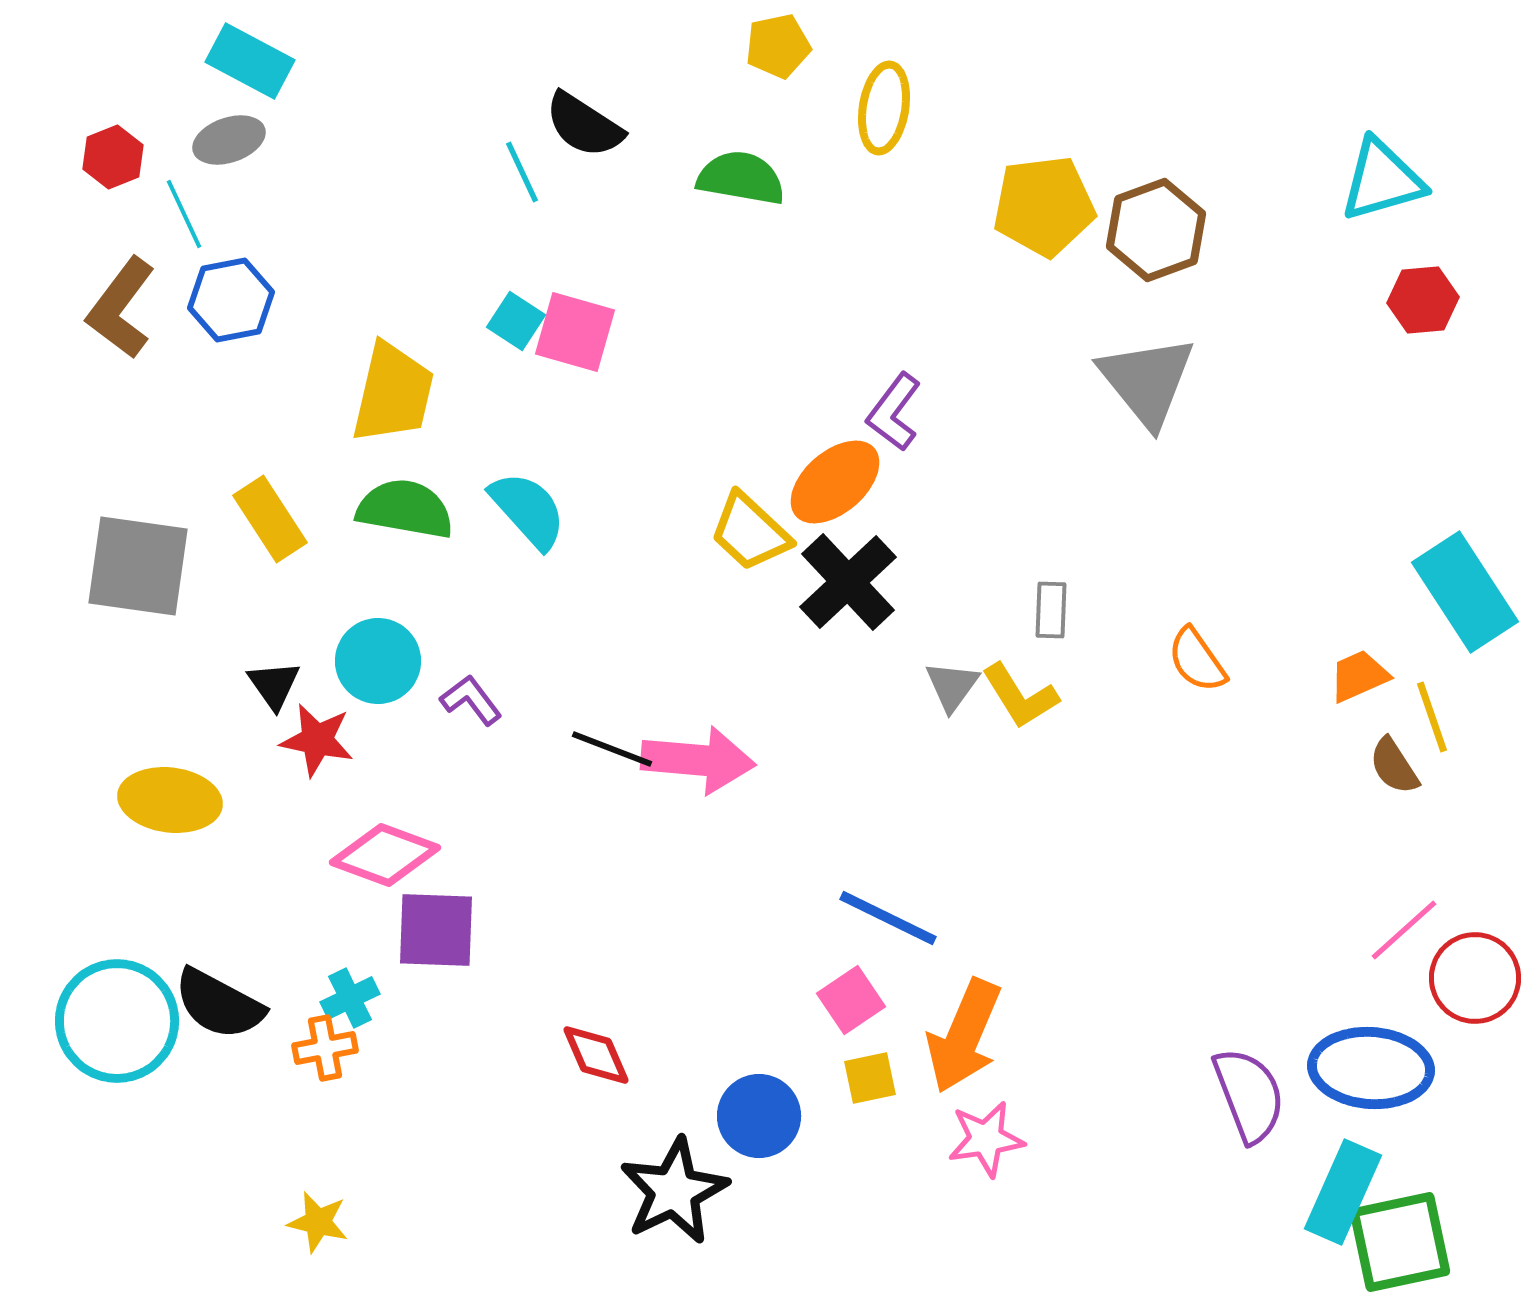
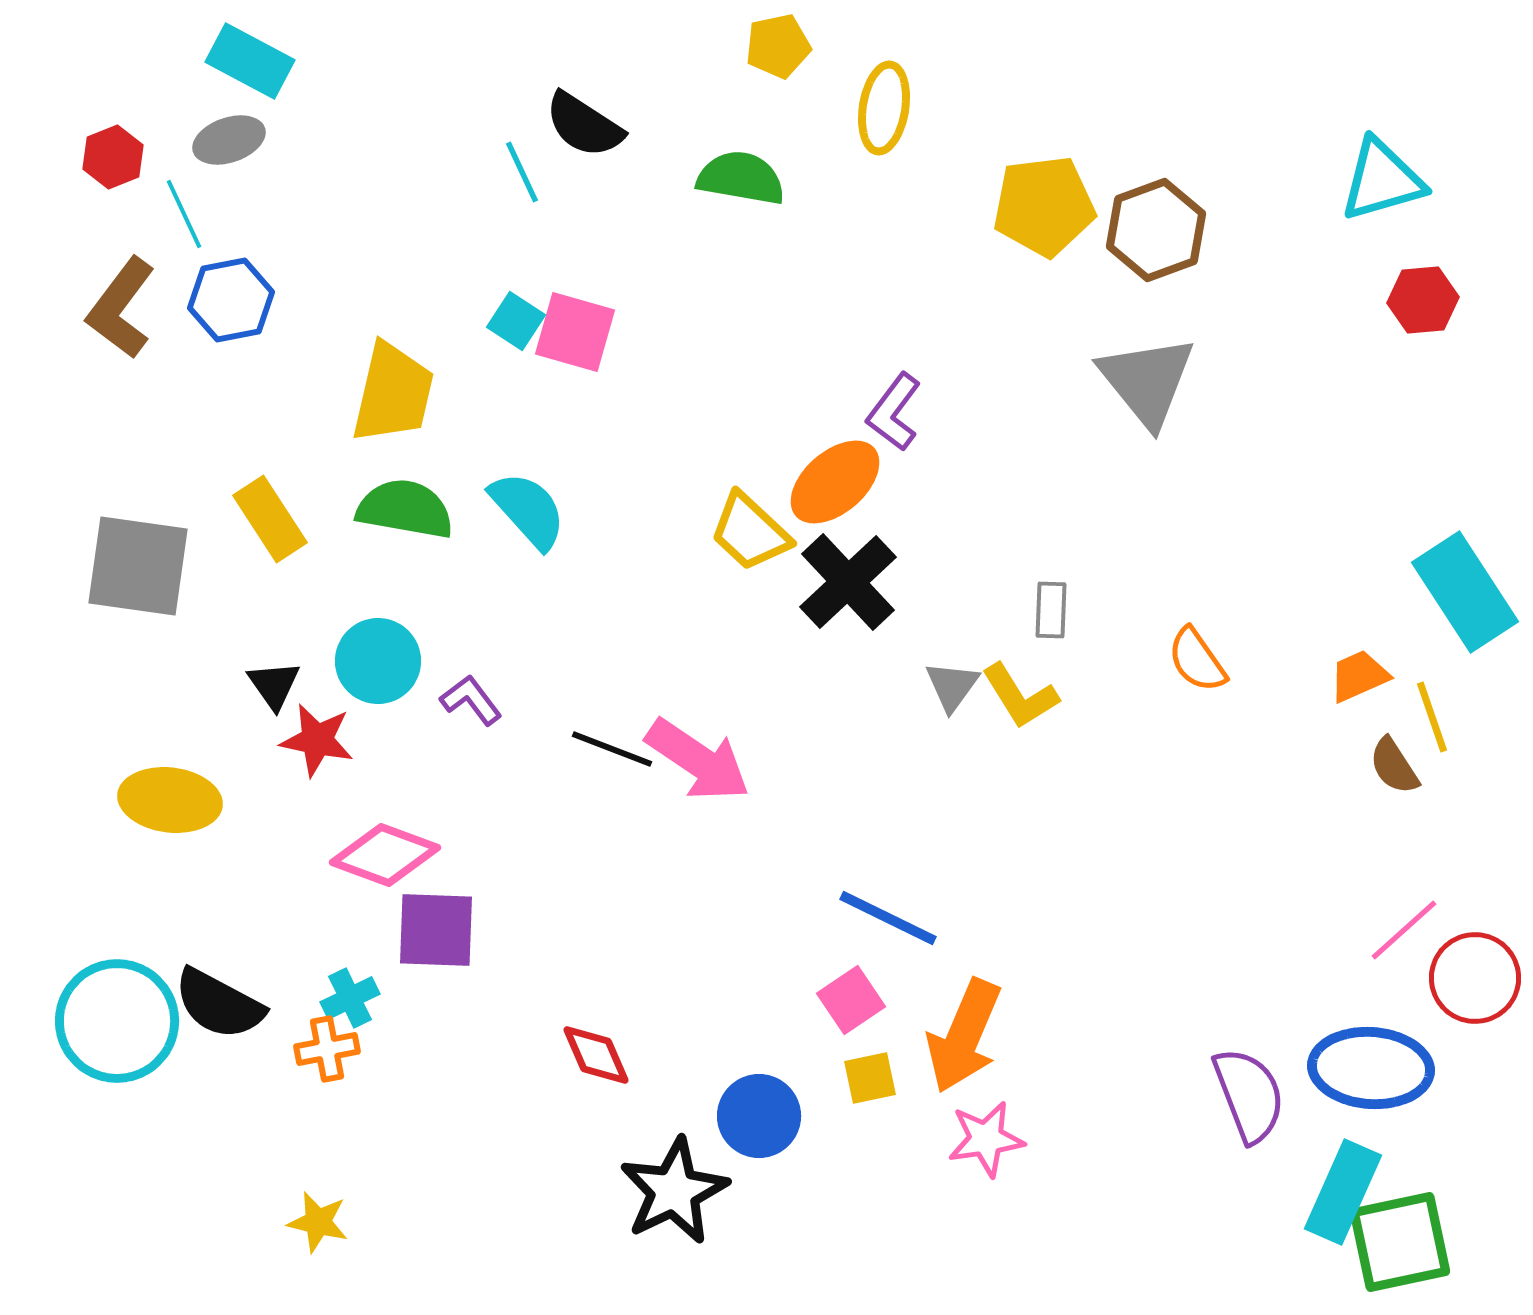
pink arrow at (698, 760): rotated 29 degrees clockwise
orange cross at (325, 1048): moved 2 px right, 1 px down
